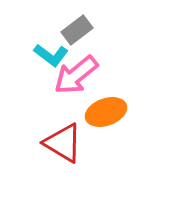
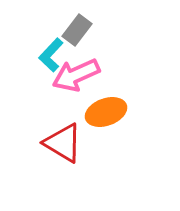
gray rectangle: rotated 16 degrees counterclockwise
cyan L-shape: rotated 96 degrees clockwise
pink arrow: rotated 15 degrees clockwise
